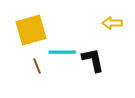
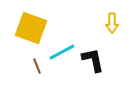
yellow arrow: rotated 90 degrees counterclockwise
yellow square: moved 2 px up; rotated 36 degrees clockwise
cyan line: rotated 28 degrees counterclockwise
